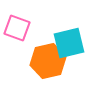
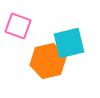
pink square: moved 1 px right, 2 px up
